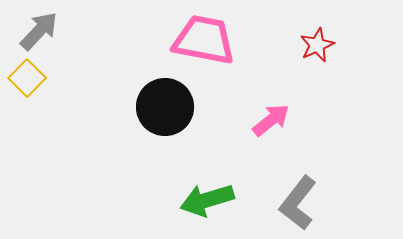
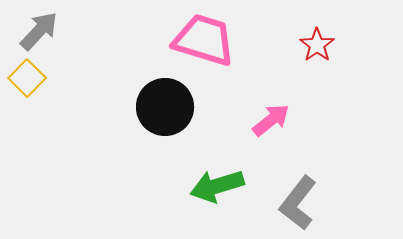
pink trapezoid: rotated 6 degrees clockwise
red star: rotated 12 degrees counterclockwise
green arrow: moved 10 px right, 14 px up
